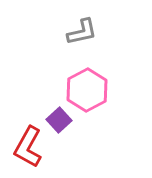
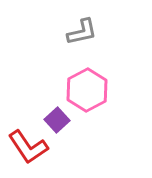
purple square: moved 2 px left
red L-shape: rotated 63 degrees counterclockwise
